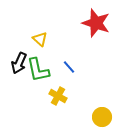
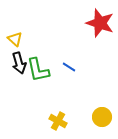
red star: moved 4 px right
yellow triangle: moved 25 px left
black arrow: rotated 40 degrees counterclockwise
blue line: rotated 16 degrees counterclockwise
yellow cross: moved 25 px down
